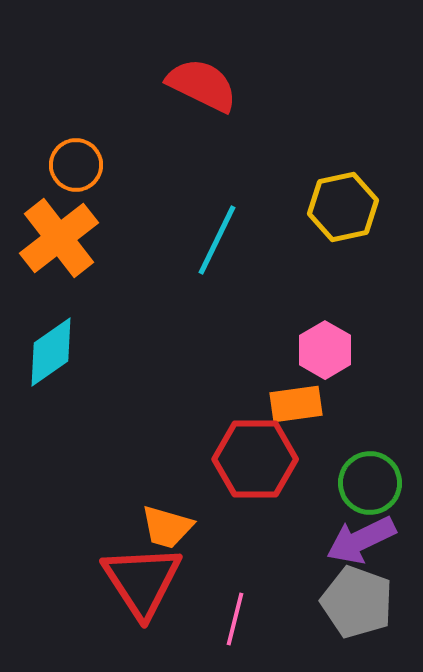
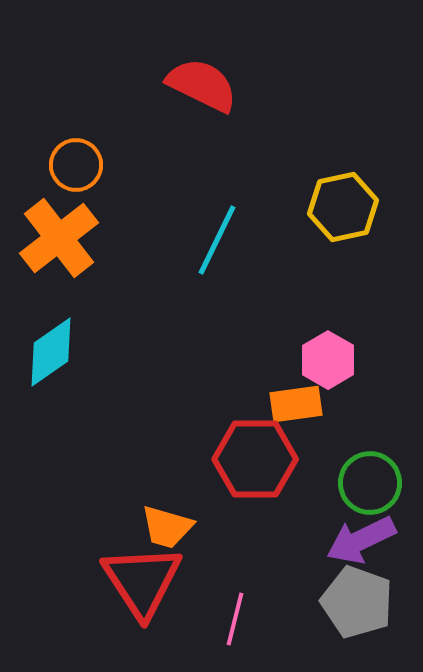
pink hexagon: moved 3 px right, 10 px down
